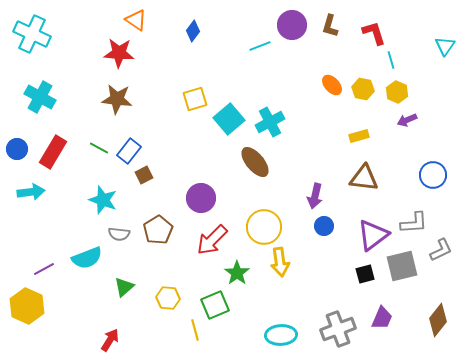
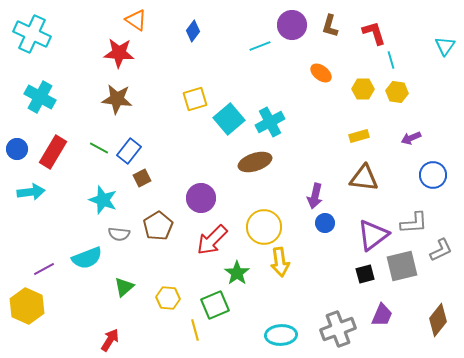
orange ellipse at (332, 85): moved 11 px left, 12 px up; rotated 10 degrees counterclockwise
yellow hexagon at (363, 89): rotated 10 degrees counterclockwise
yellow hexagon at (397, 92): rotated 15 degrees counterclockwise
purple arrow at (407, 120): moved 4 px right, 18 px down
brown ellipse at (255, 162): rotated 68 degrees counterclockwise
brown square at (144, 175): moved 2 px left, 3 px down
blue circle at (324, 226): moved 1 px right, 3 px up
brown pentagon at (158, 230): moved 4 px up
purple trapezoid at (382, 318): moved 3 px up
